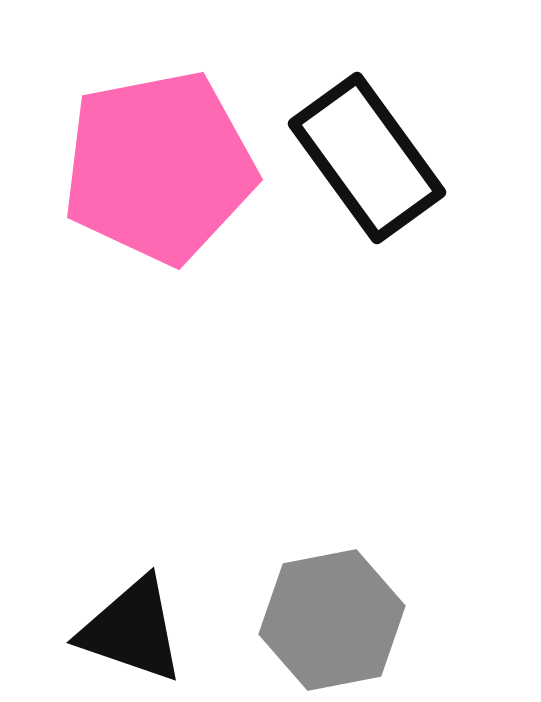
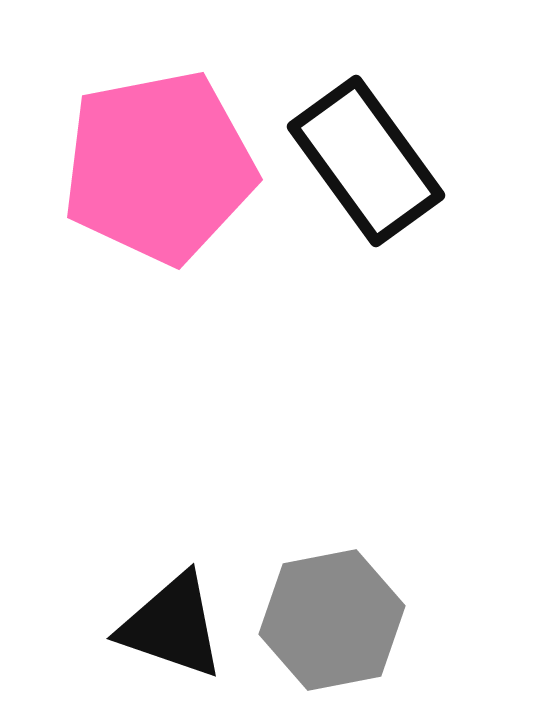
black rectangle: moved 1 px left, 3 px down
black triangle: moved 40 px right, 4 px up
